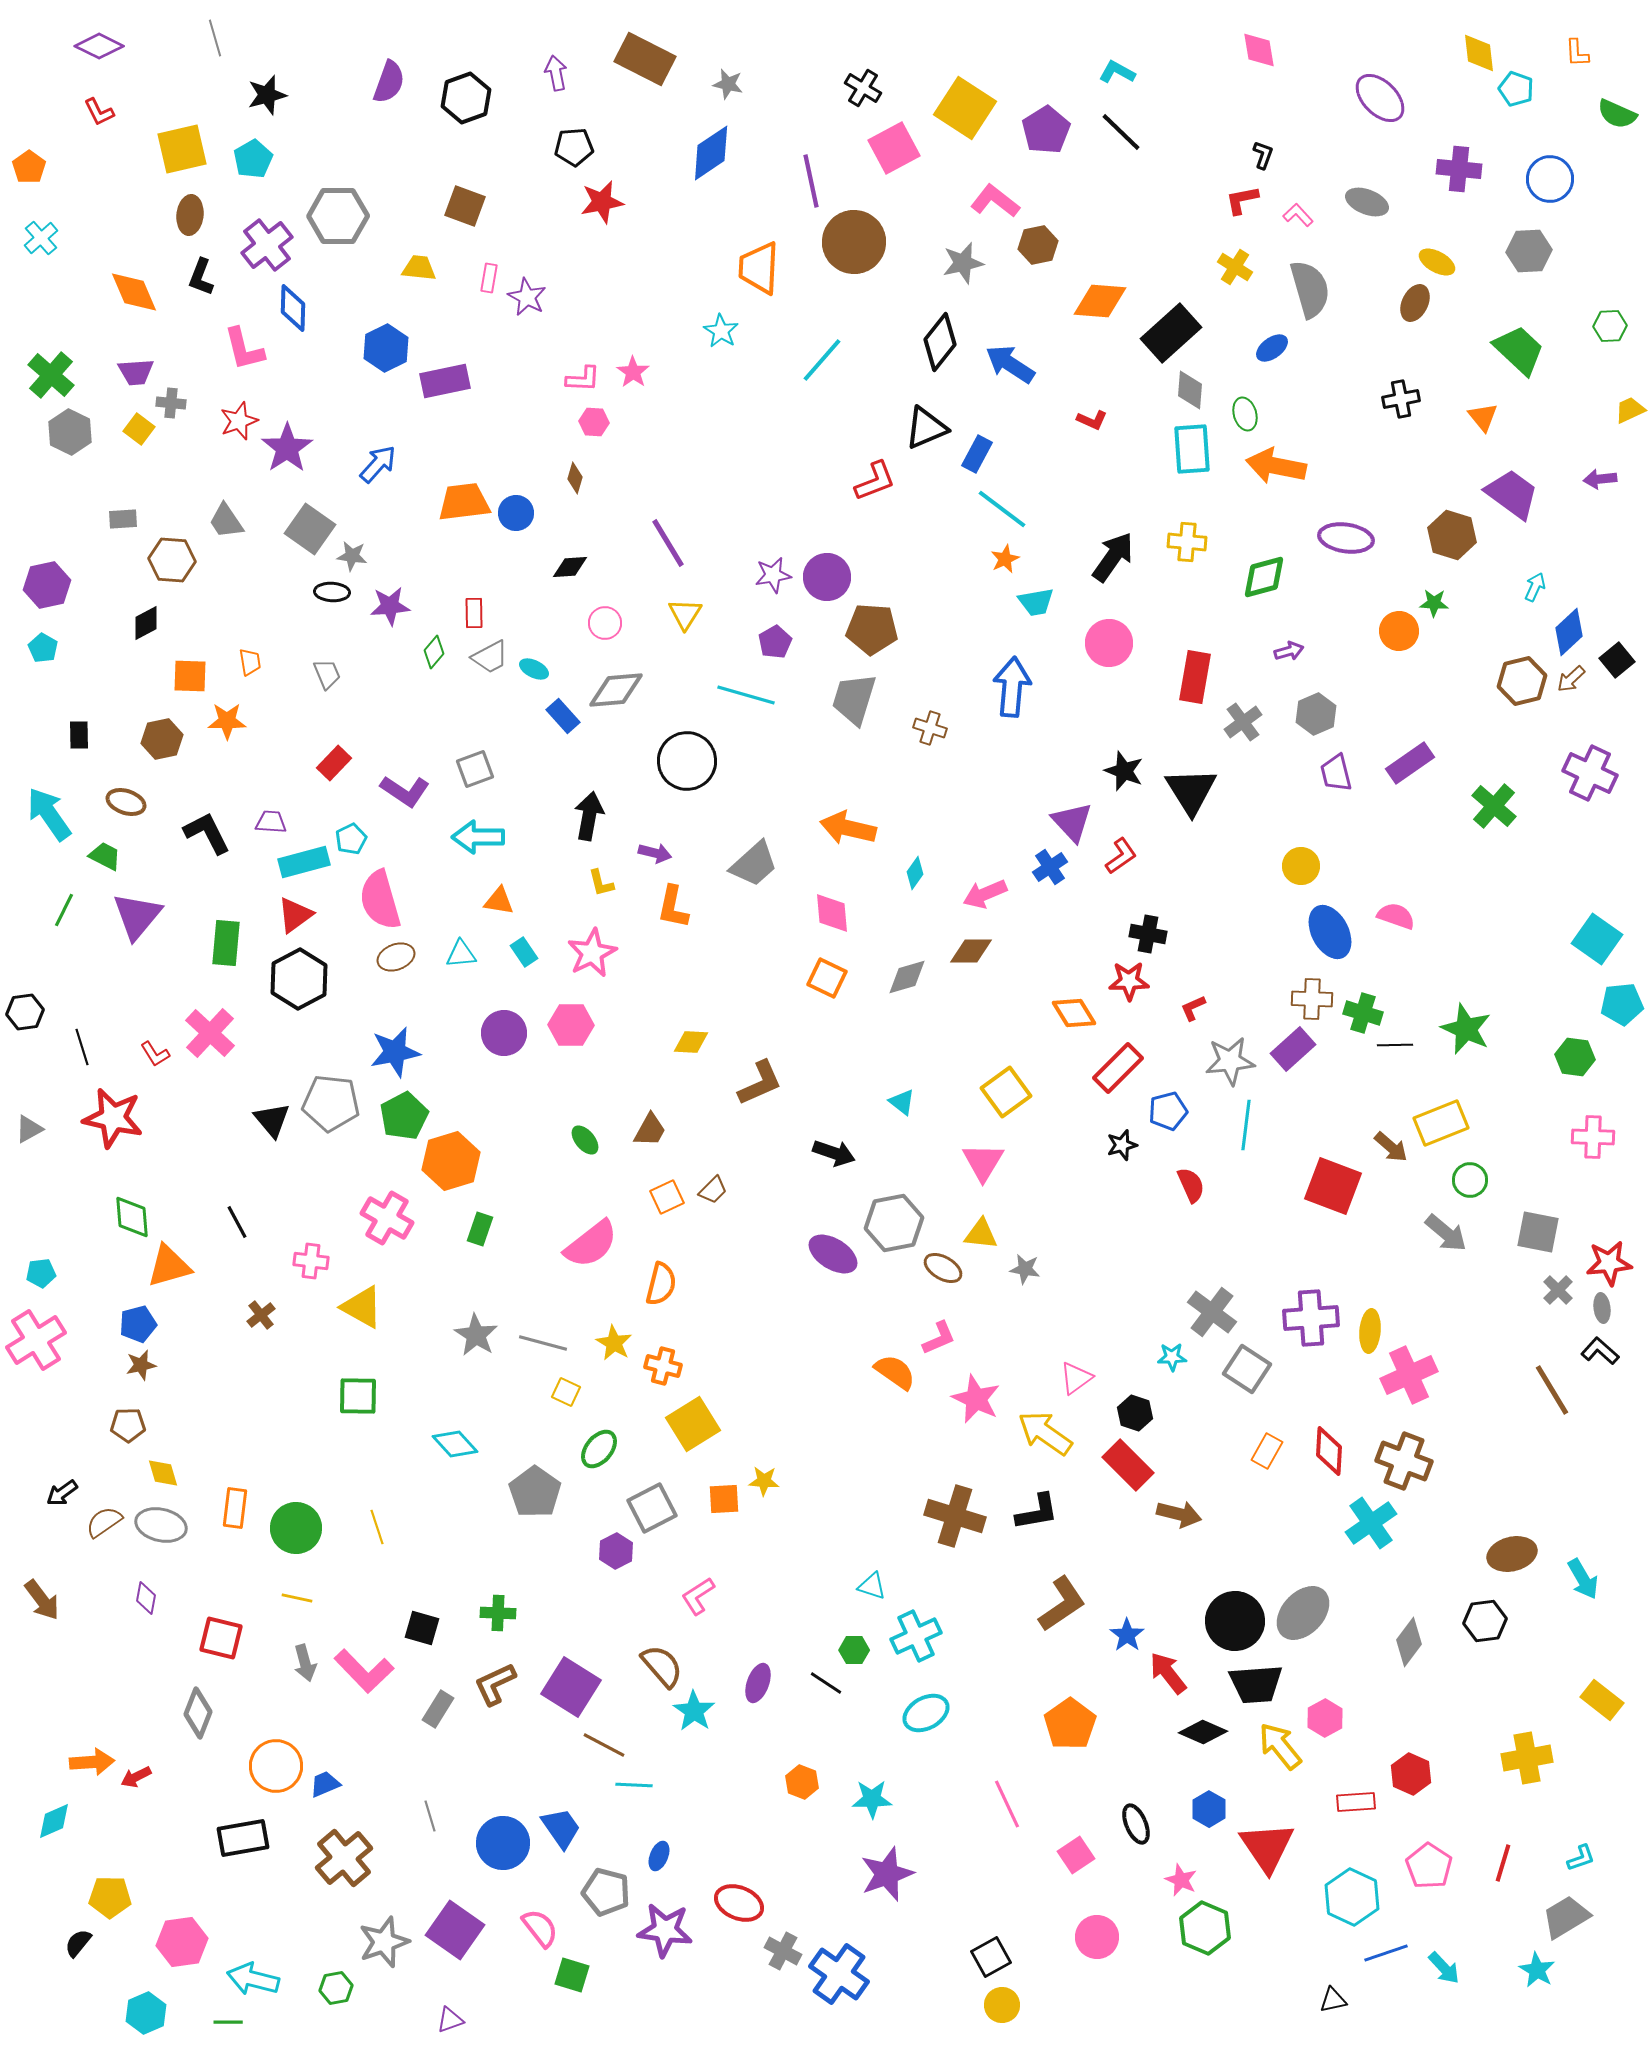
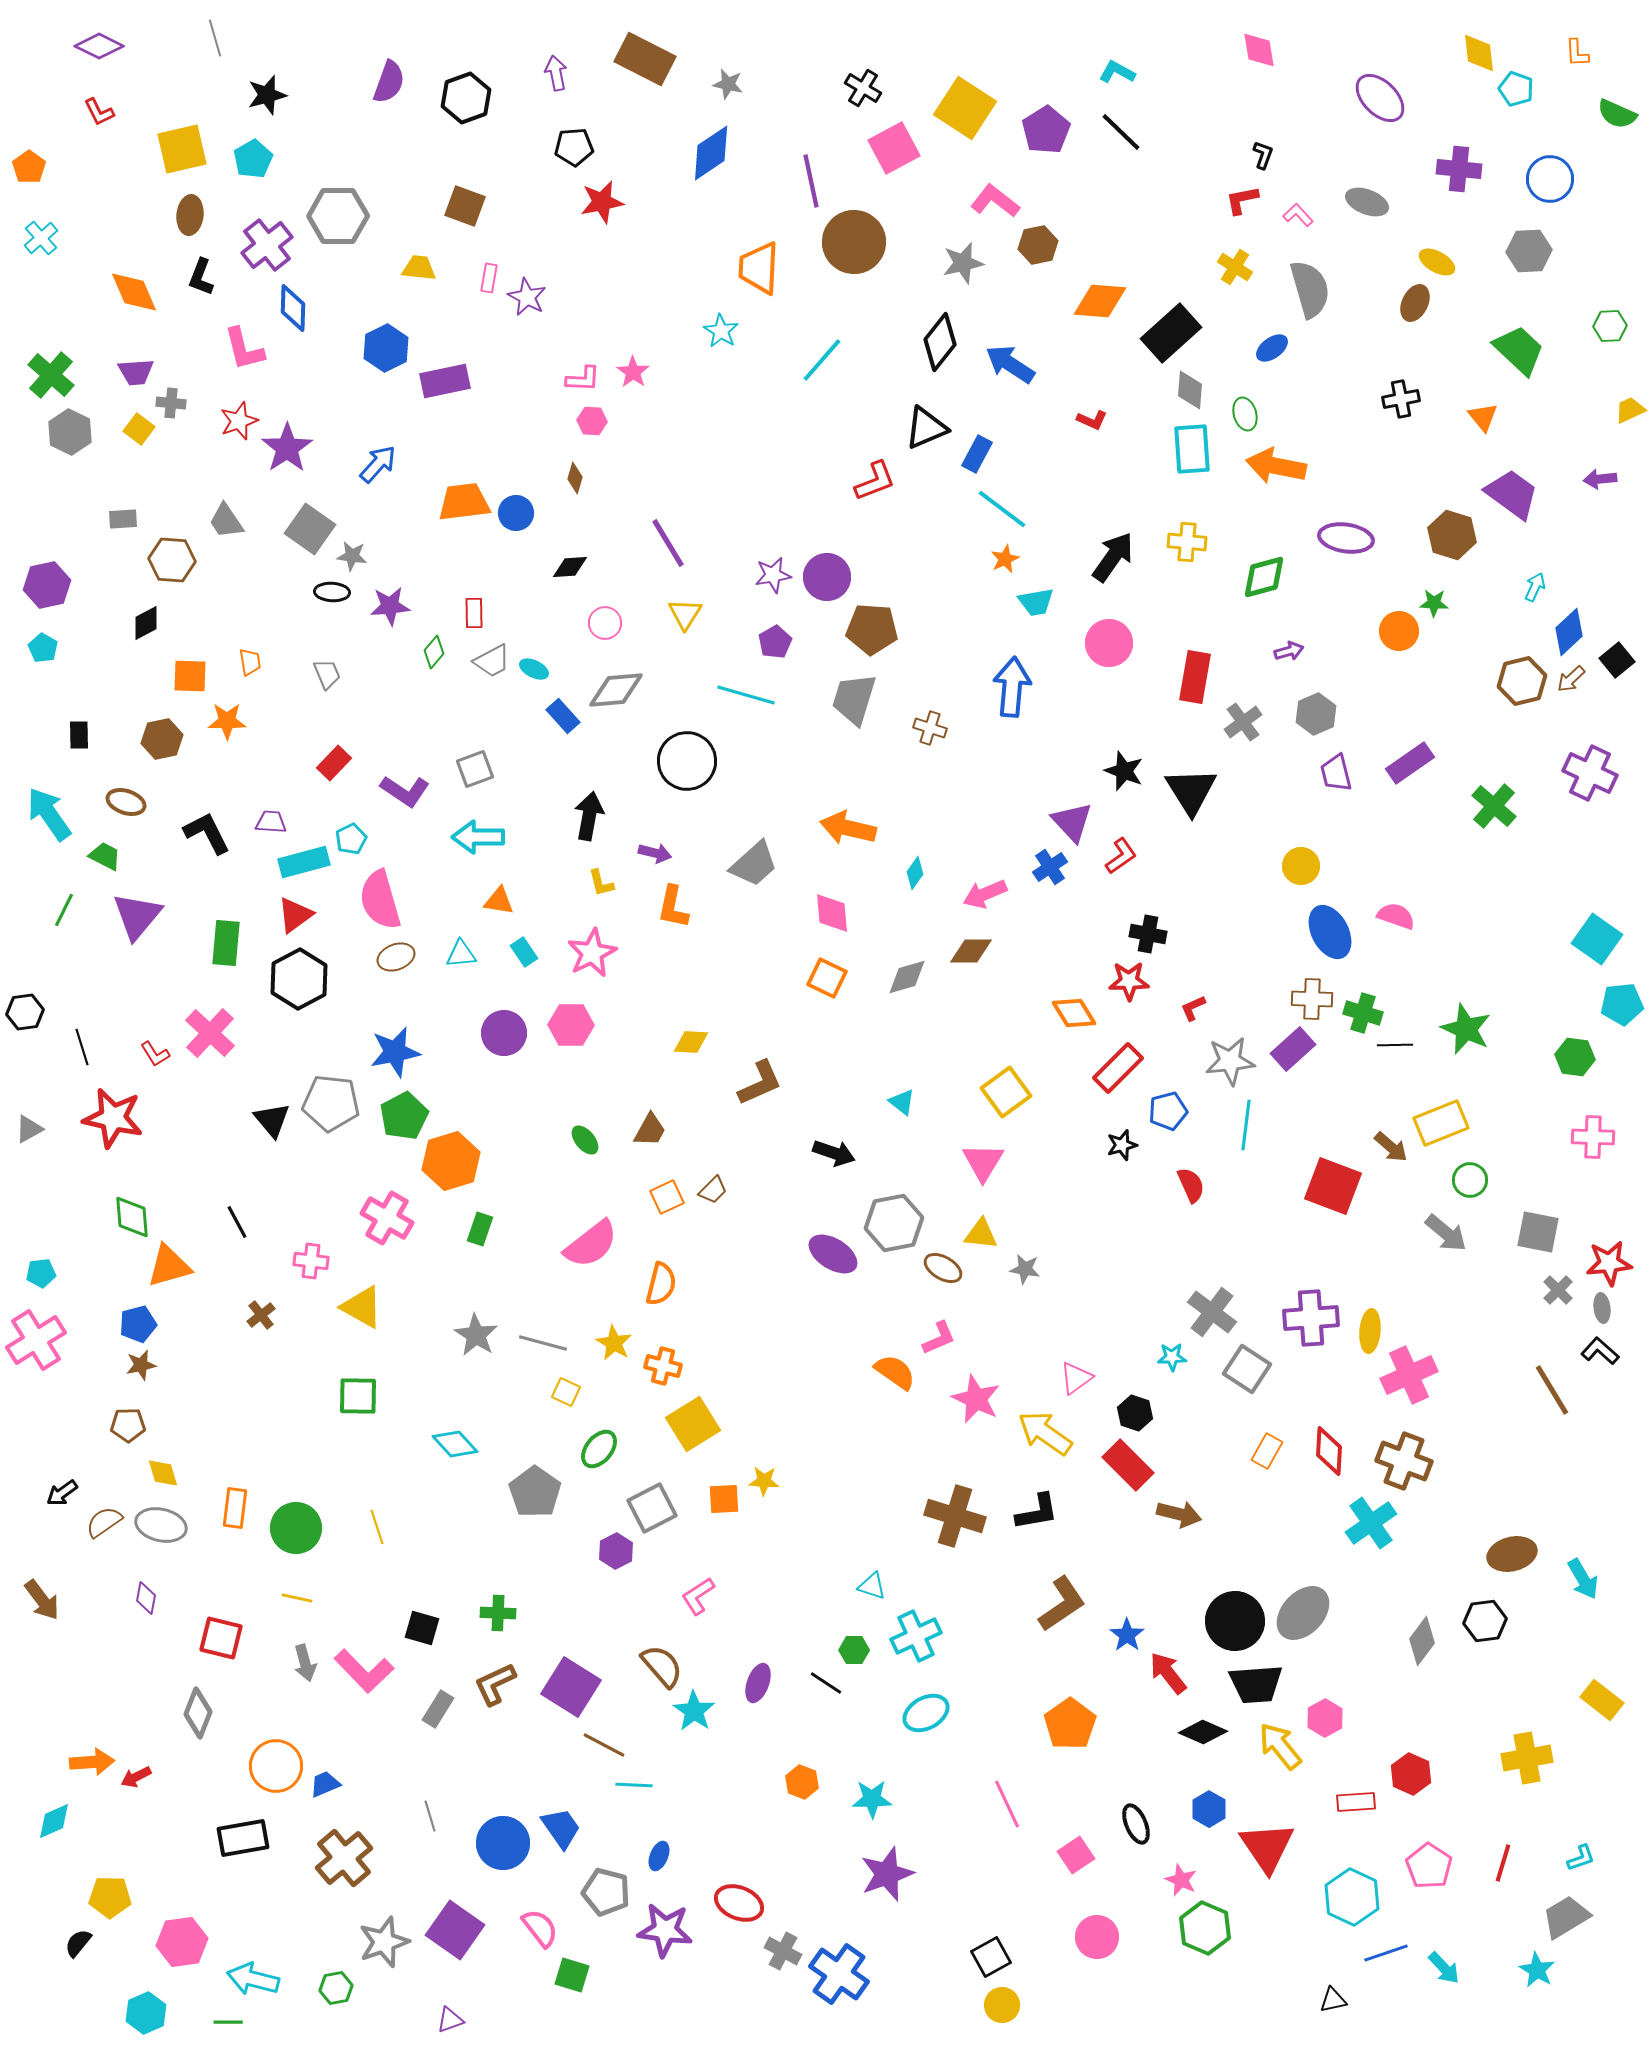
pink hexagon at (594, 422): moved 2 px left, 1 px up
gray trapezoid at (490, 657): moved 2 px right, 4 px down
gray diamond at (1409, 1642): moved 13 px right, 1 px up
